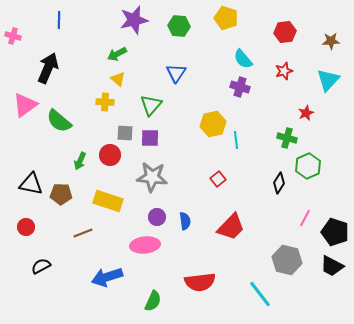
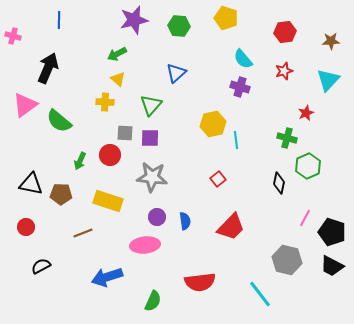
blue triangle at (176, 73): rotated 15 degrees clockwise
black diamond at (279, 183): rotated 20 degrees counterclockwise
black pentagon at (335, 232): moved 3 px left
